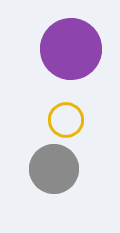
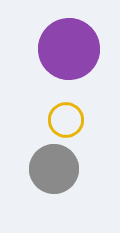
purple circle: moved 2 px left
